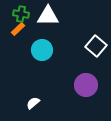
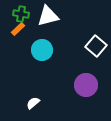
white triangle: rotated 15 degrees counterclockwise
